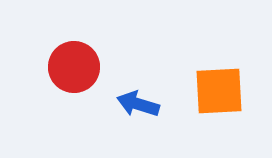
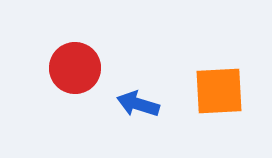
red circle: moved 1 px right, 1 px down
